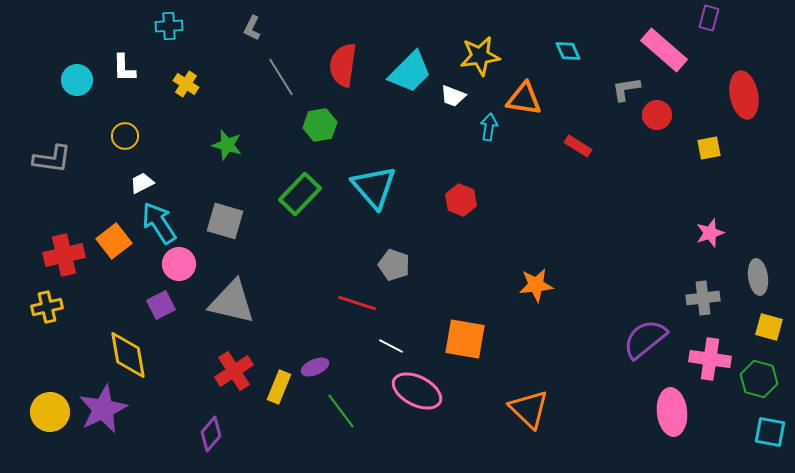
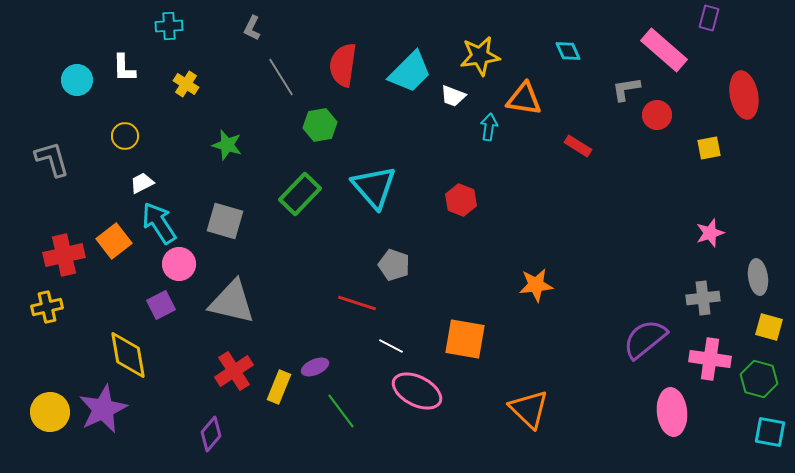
gray L-shape at (52, 159): rotated 114 degrees counterclockwise
